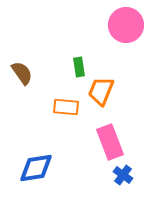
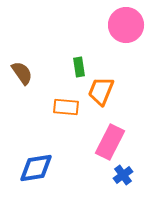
pink rectangle: rotated 48 degrees clockwise
blue cross: rotated 18 degrees clockwise
